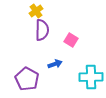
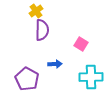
pink square: moved 10 px right, 4 px down
blue arrow: rotated 16 degrees clockwise
